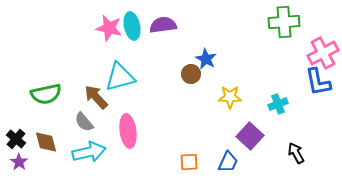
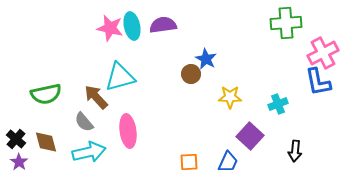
green cross: moved 2 px right, 1 px down
pink star: moved 1 px right
black arrow: moved 1 px left, 2 px up; rotated 145 degrees counterclockwise
